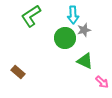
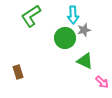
brown rectangle: rotated 32 degrees clockwise
